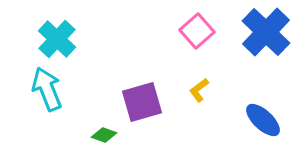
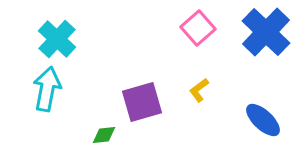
pink square: moved 1 px right, 3 px up
cyan arrow: rotated 33 degrees clockwise
green diamond: rotated 25 degrees counterclockwise
